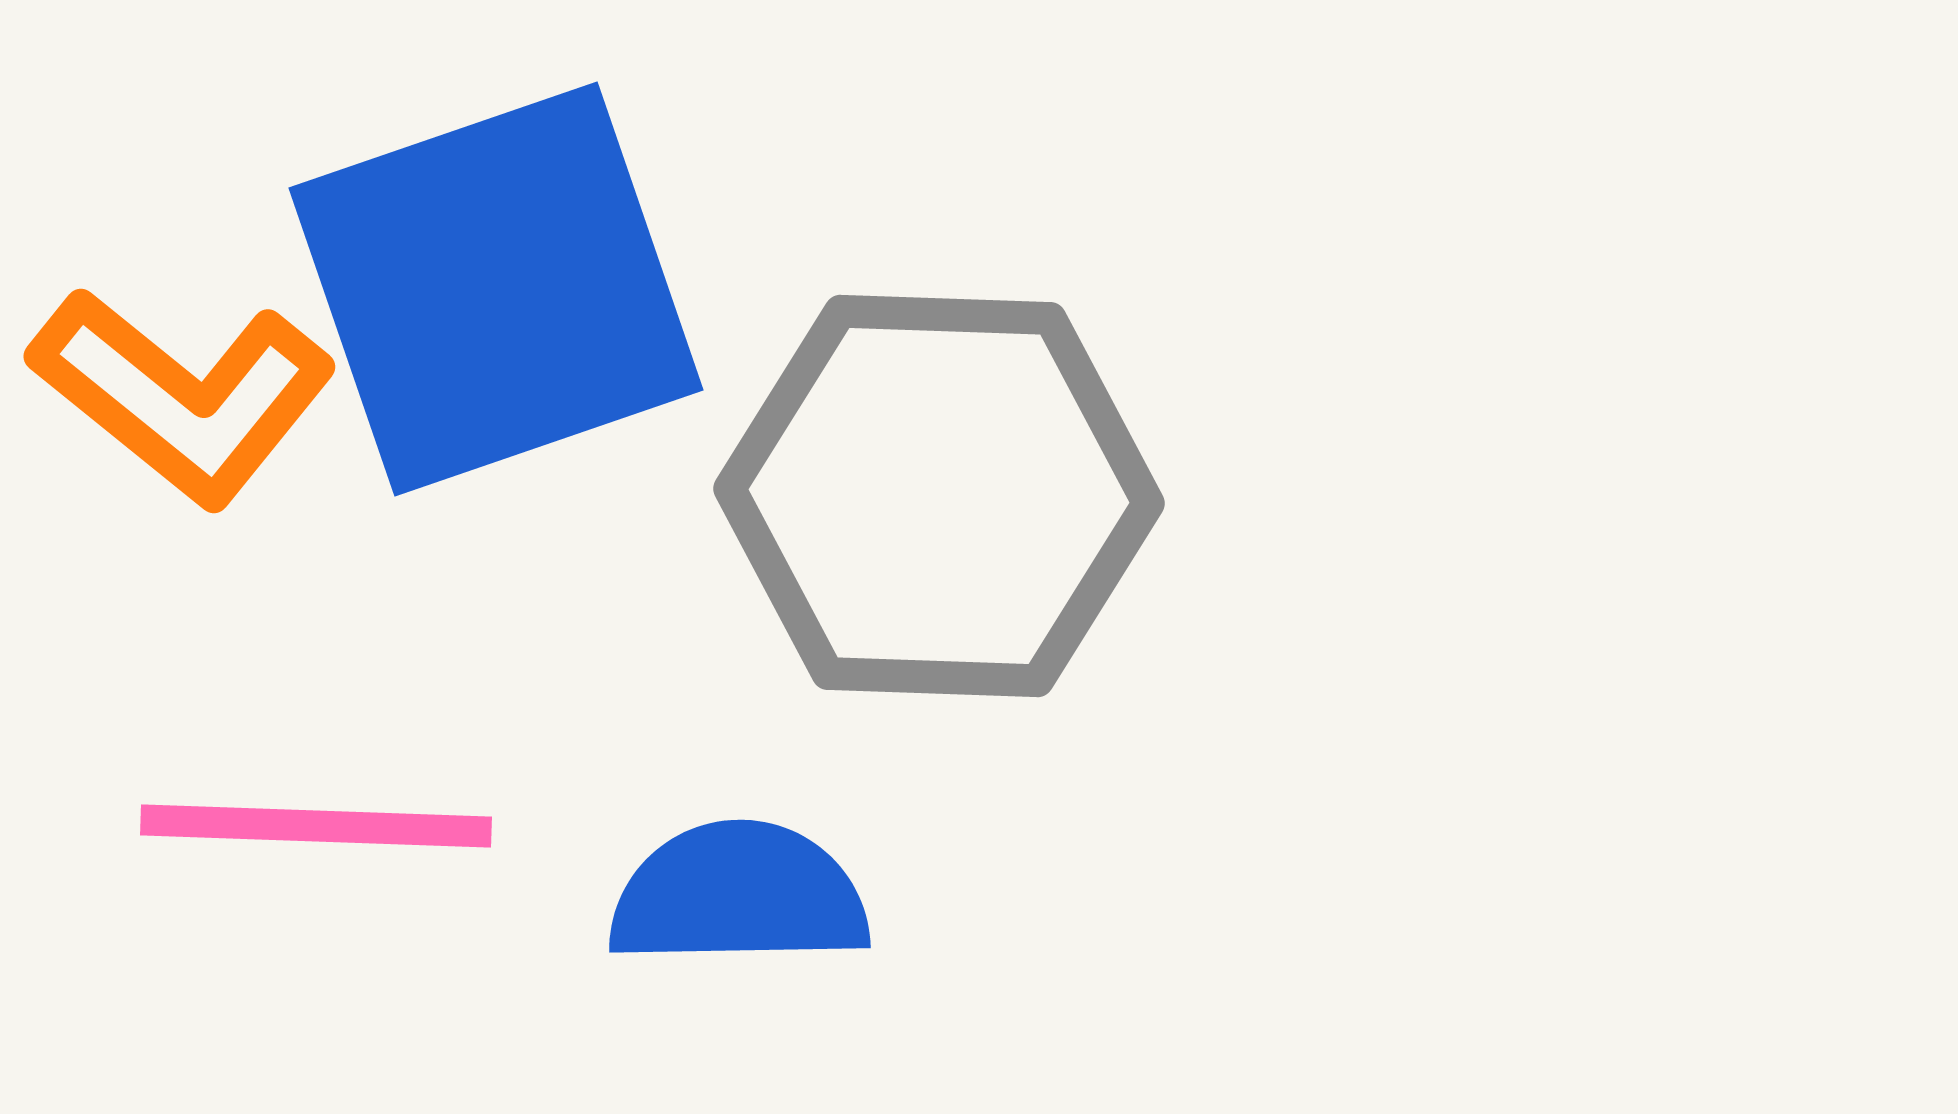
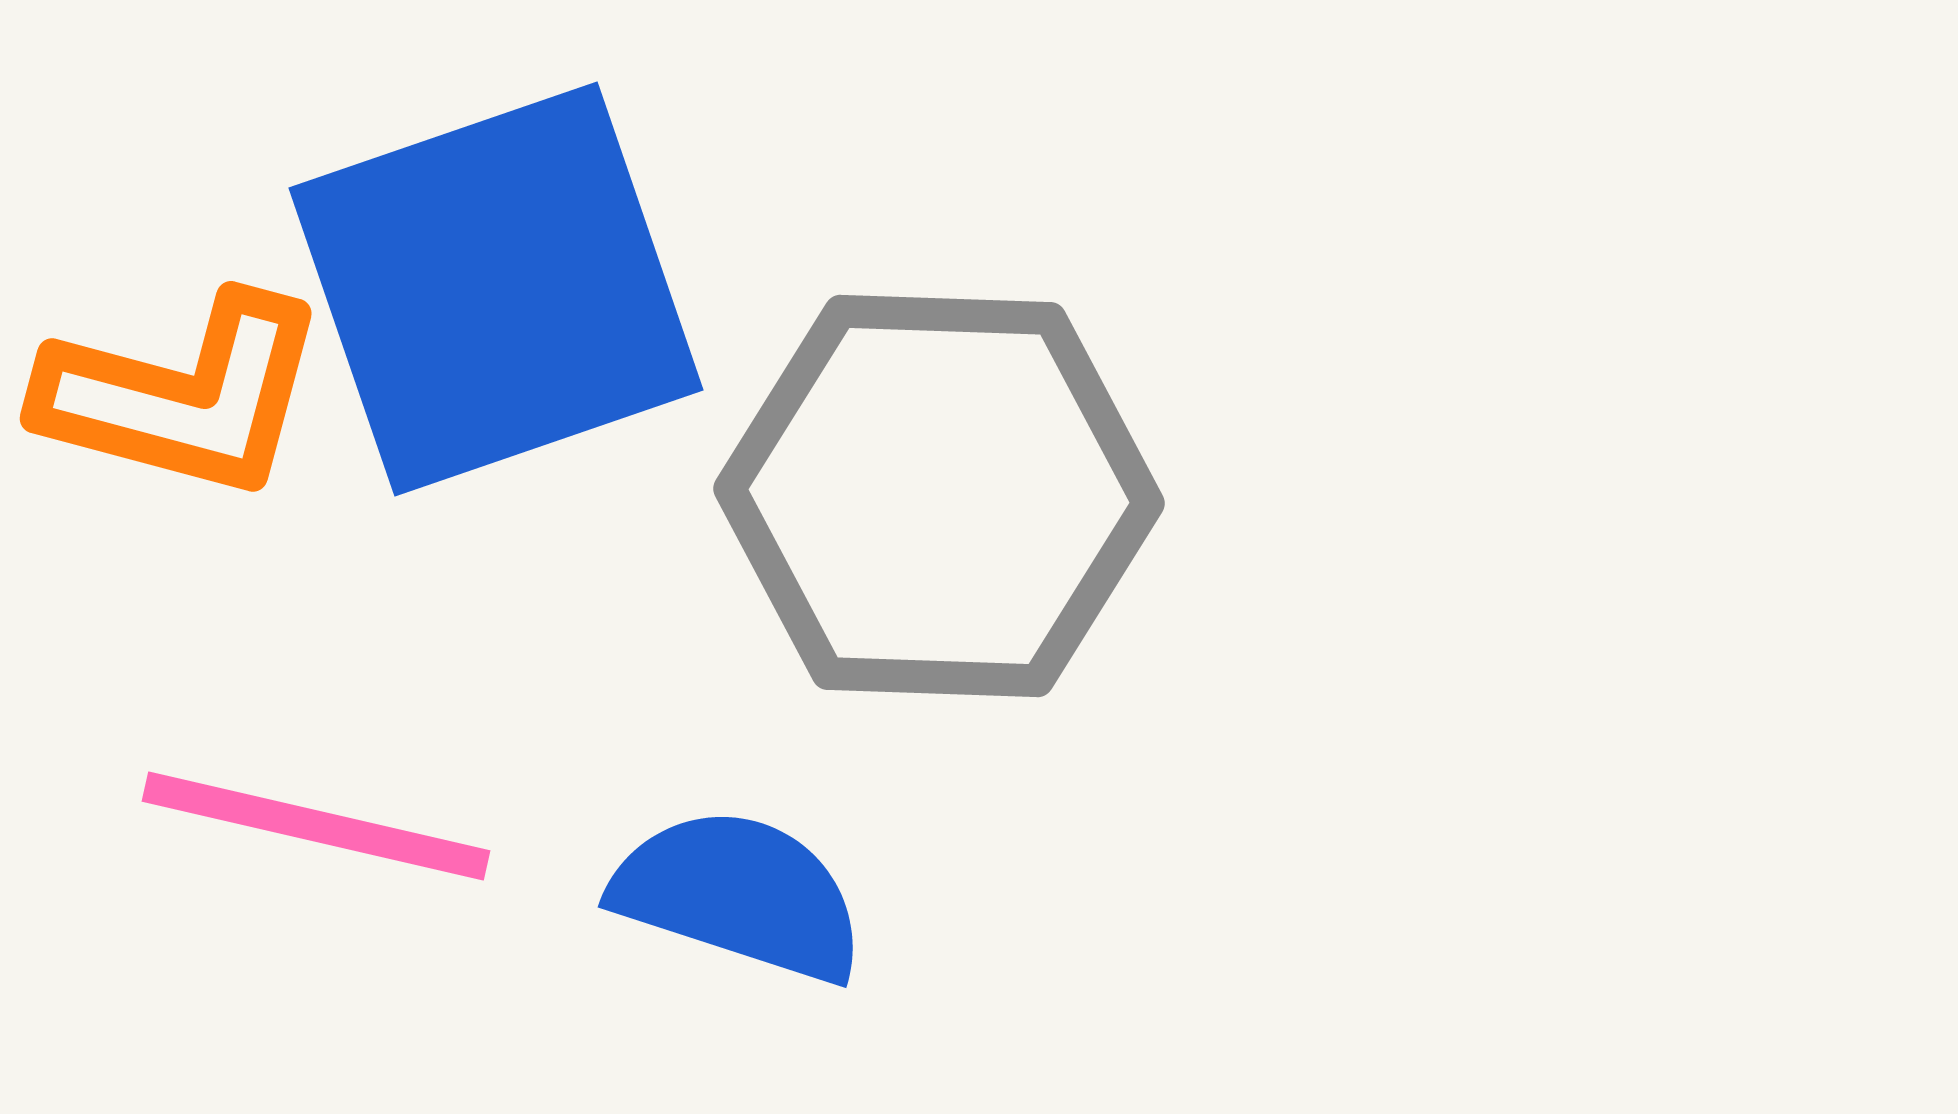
orange L-shape: rotated 24 degrees counterclockwise
pink line: rotated 11 degrees clockwise
blue semicircle: rotated 19 degrees clockwise
